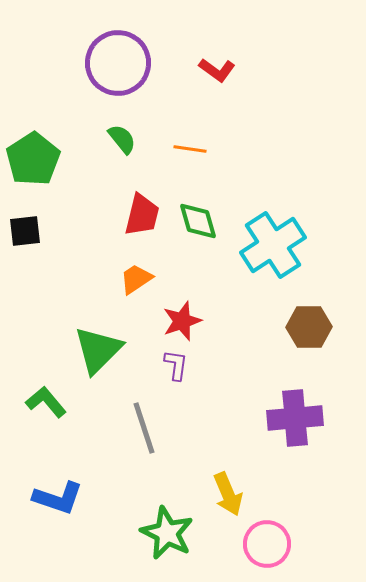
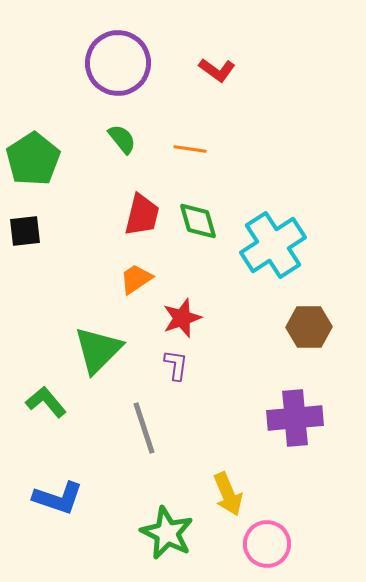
red star: moved 3 px up
